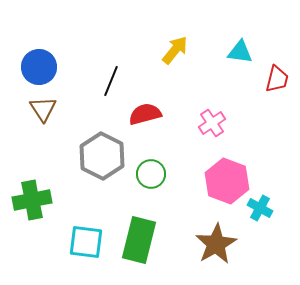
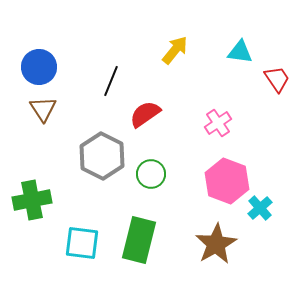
red trapezoid: rotated 48 degrees counterclockwise
red semicircle: rotated 20 degrees counterclockwise
pink cross: moved 6 px right
cyan cross: rotated 20 degrees clockwise
cyan square: moved 4 px left, 1 px down
